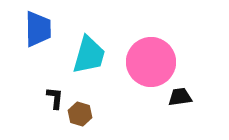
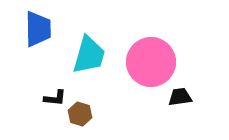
black L-shape: rotated 90 degrees clockwise
